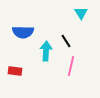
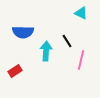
cyan triangle: rotated 32 degrees counterclockwise
black line: moved 1 px right
pink line: moved 10 px right, 6 px up
red rectangle: rotated 40 degrees counterclockwise
